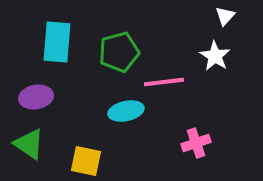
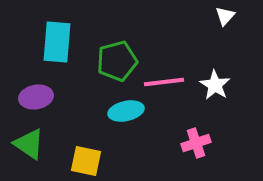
green pentagon: moved 2 px left, 9 px down
white star: moved 29 px down
